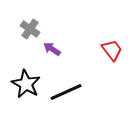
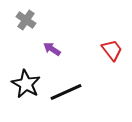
gray cross: moved 4 px left, 9 px up
